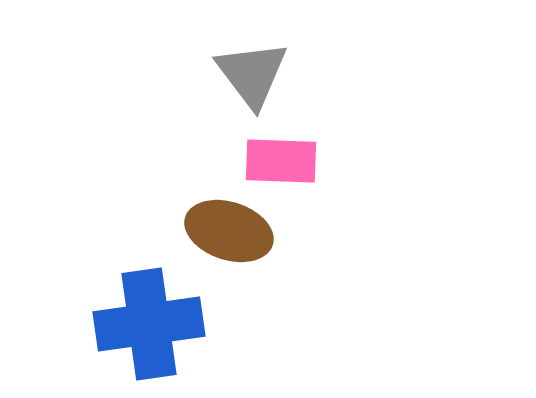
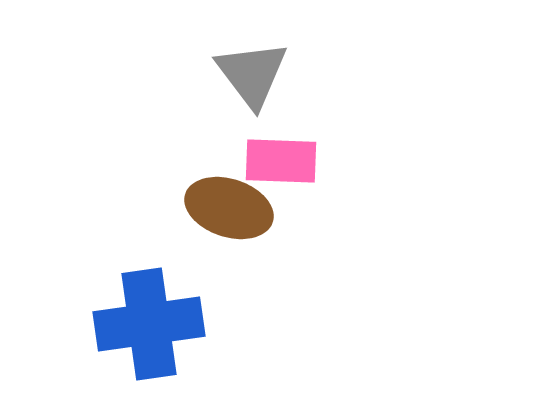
brown ellipse: moved 23 px up
